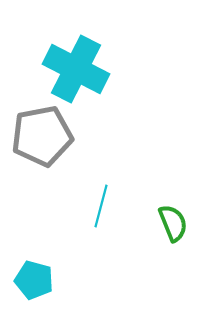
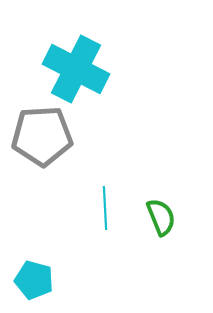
gray pentagon: rotated 8 degrees clockwise
cyan line: moved 4 px right, 2 px down; rotated 18 degrees counterclockwise
green semicircle: moved 12 px left, 6 px up
